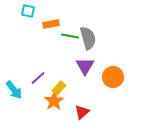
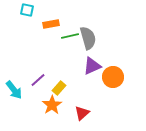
cyan square: moved 1 px left, 1 px up
green line: rotated 24 degrees counterclockwise
purple triangle: moved 7 px right; rotated 36 degrees clockwise
purple line: moved 2 px down
orange star: moved 2 px left, 4 px down
red triangle: moved 1 px down
